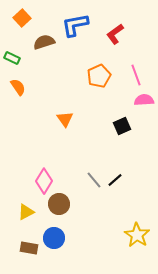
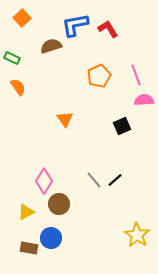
red L-shape: moved 7 px left, 5 px up; rotated 95 degrees clockwise
brown semicircle: moved 7 px right, 4 px down
blue circle: moved 3 px left
